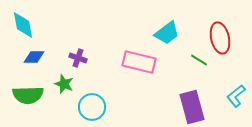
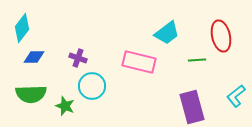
cyan diamond: moved 1 px left, 3 px down; rotated 48 degrees clockwise
red ellipse: moved 1 px right, 2 px up
green line: moved 2 px left; rotated 36 degrees counterclockwise
green star: moved 1 px right, 22 px down
green semicircle: moved 3 px right, 1 px up
cyan circle: moved 21 px up
